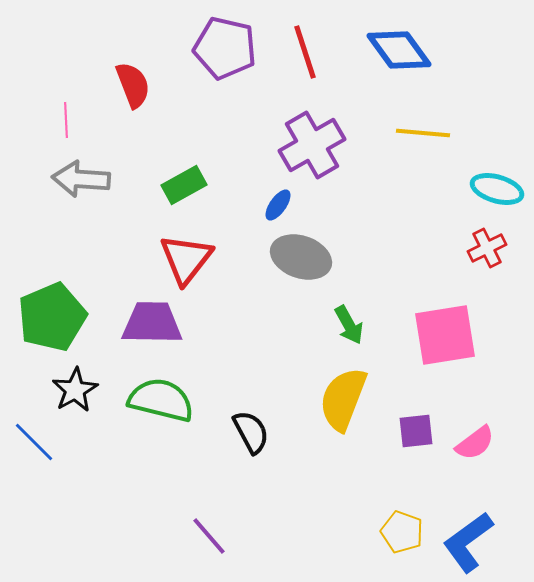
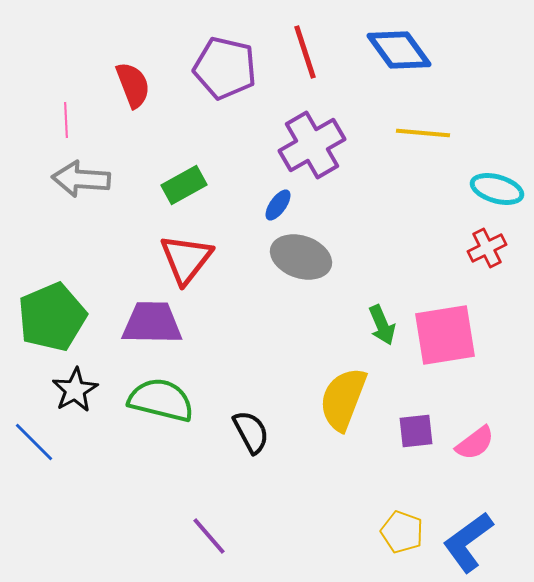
purple pentagon: moved 20 px down
green arrow: moved 33 px right; rotated 6 degrees clockwise
